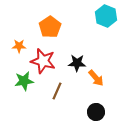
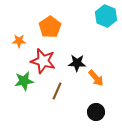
orange star: moved 5 px up
